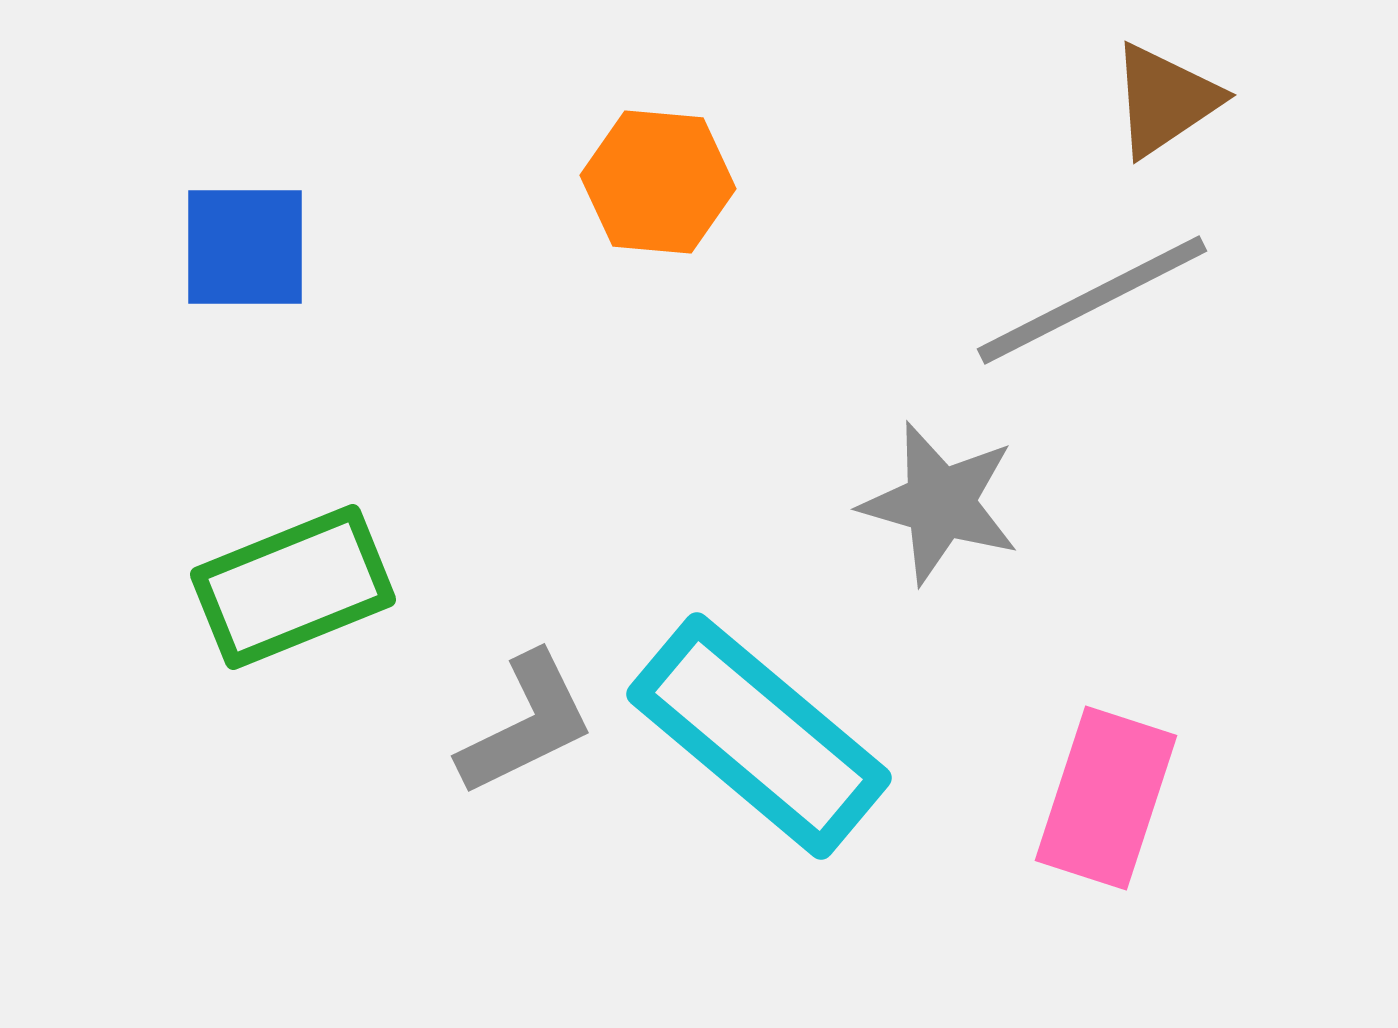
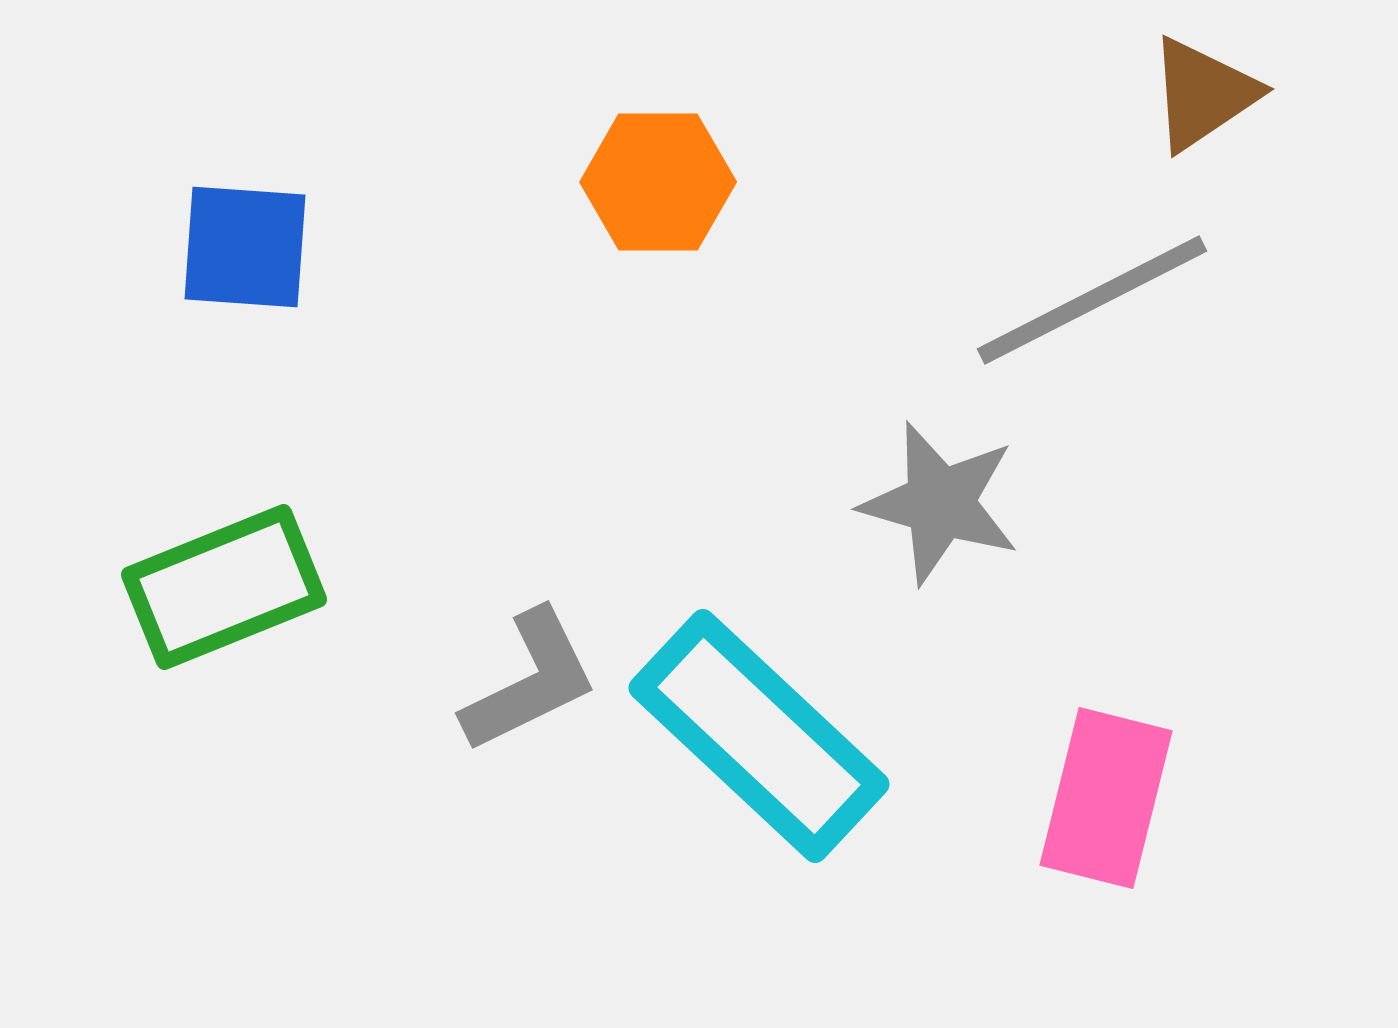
brown triangle: moved 38 px right, 6 px up
orange hexagon: rotated 5 degrees counterclockwise
blue square: rotated 4 degrees clockwise
green rectangle: moved 69 px left
gray L-shape: moved 4 px right, 43 px up
cyan rectangle: rotated 3 degrees clockwise
pink rectangle: rotated 4 degrees counterclockwise
